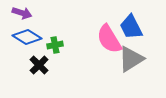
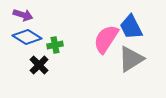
purple arrow: moved 1 px right, 2 px down
pink semicircle: moved 3 px left; rotated 64 degrees clockwise
